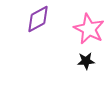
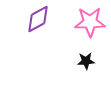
pink star: moved 1 px right, 7 px up; rotated 28 degrees counterclockwise
